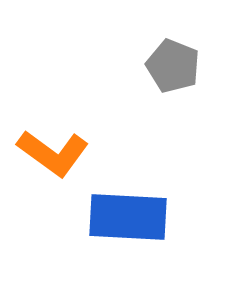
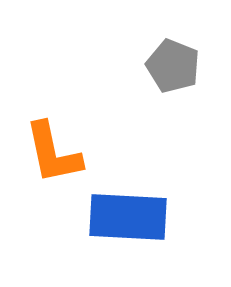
orange L-shape: rotated 42 degrees clockwise
